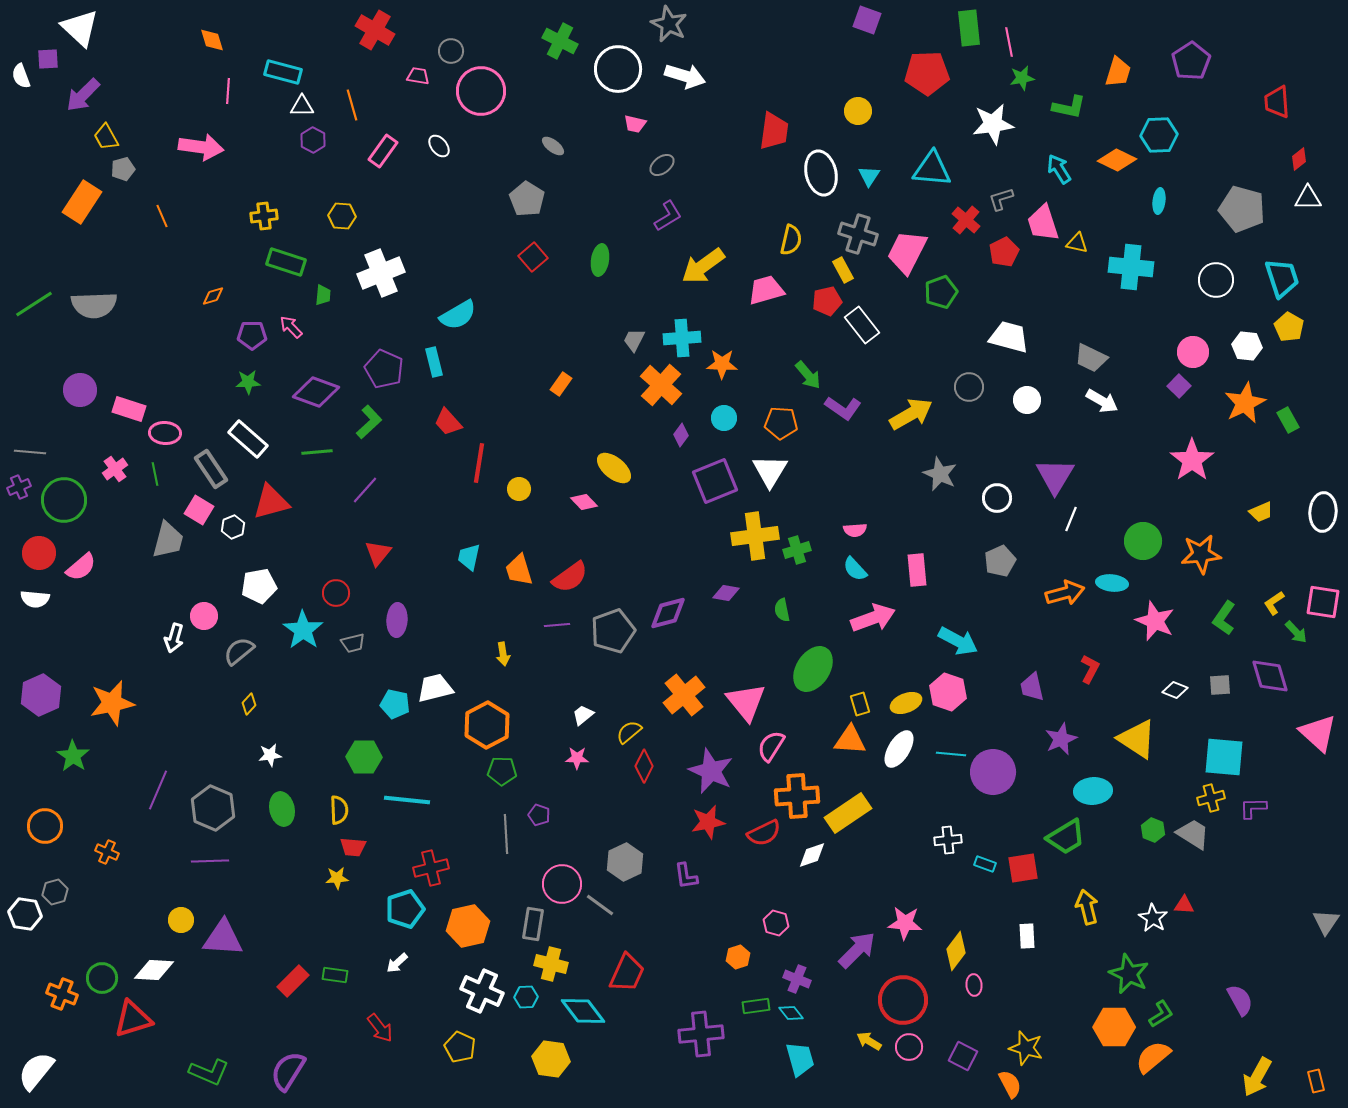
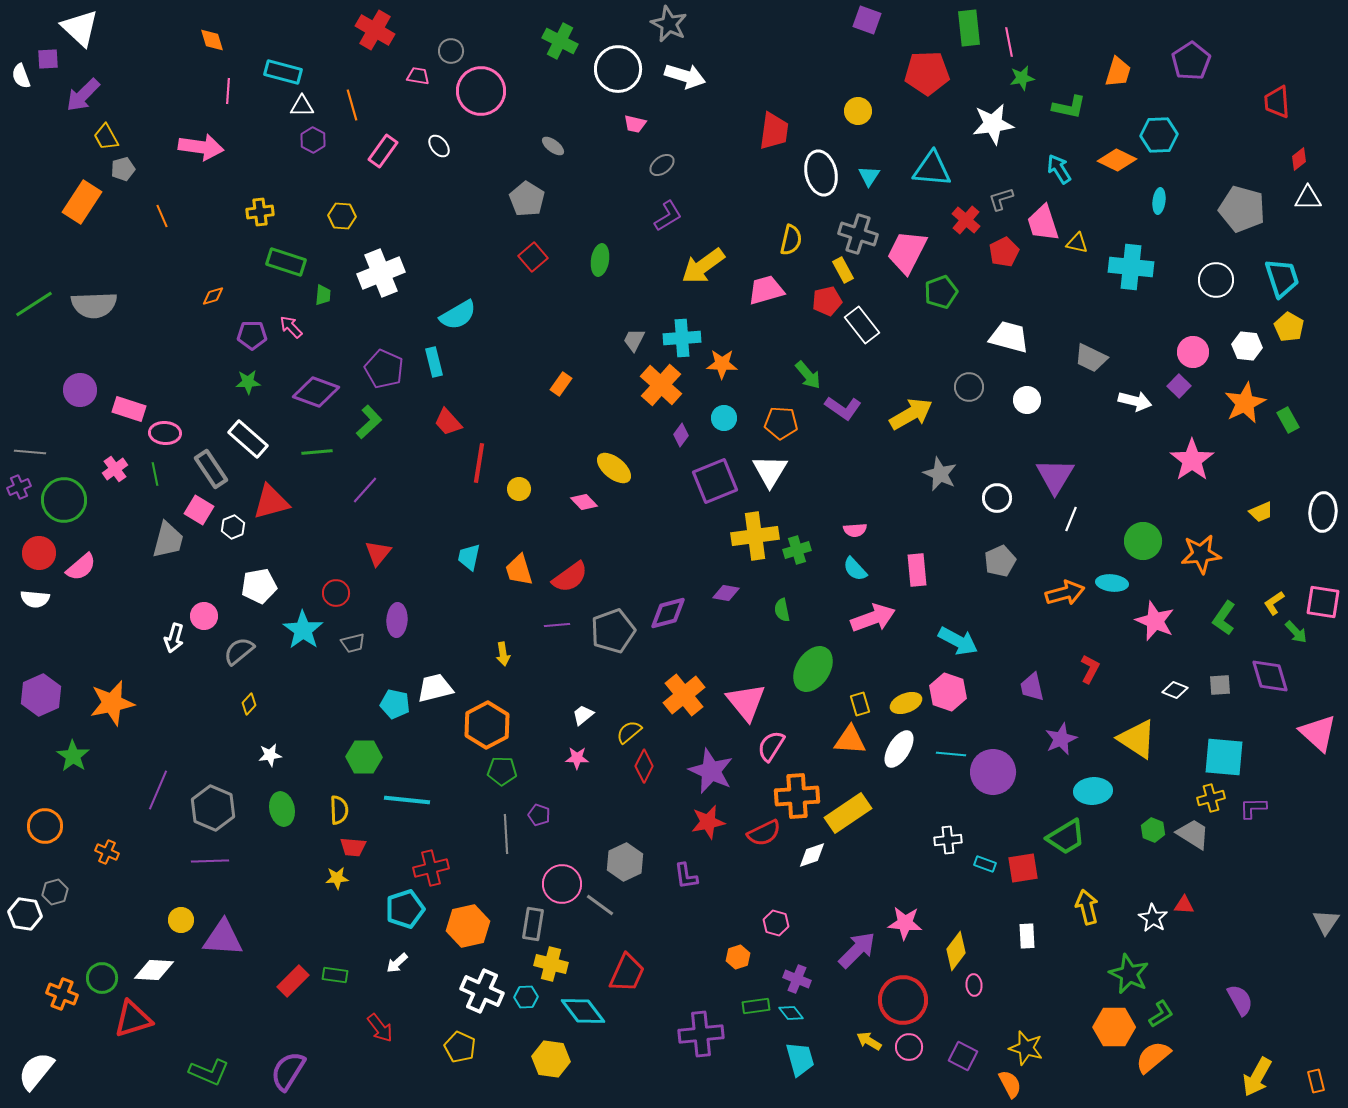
yellow cross at (264, 216): moved 4 px left, 4 px up
white arrow at (1102, 401): moved 33 px right; rotated 16 degrees counterclockwise
